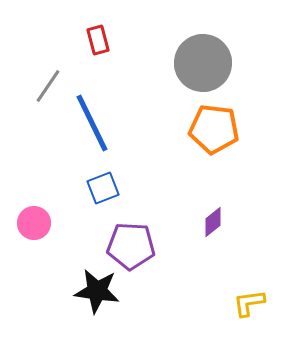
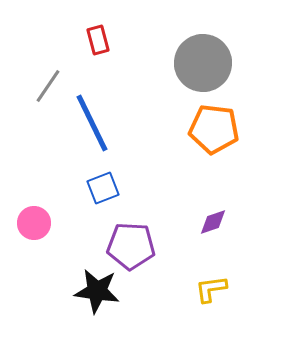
purple diamond: rotated 20 degrees clockwise
yellow L-shape: moved 38 px left, 14 px up
